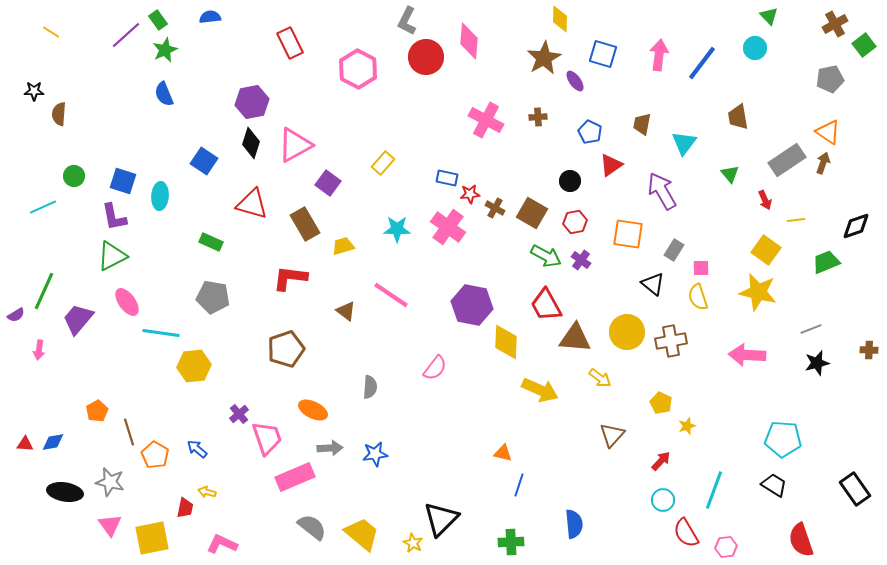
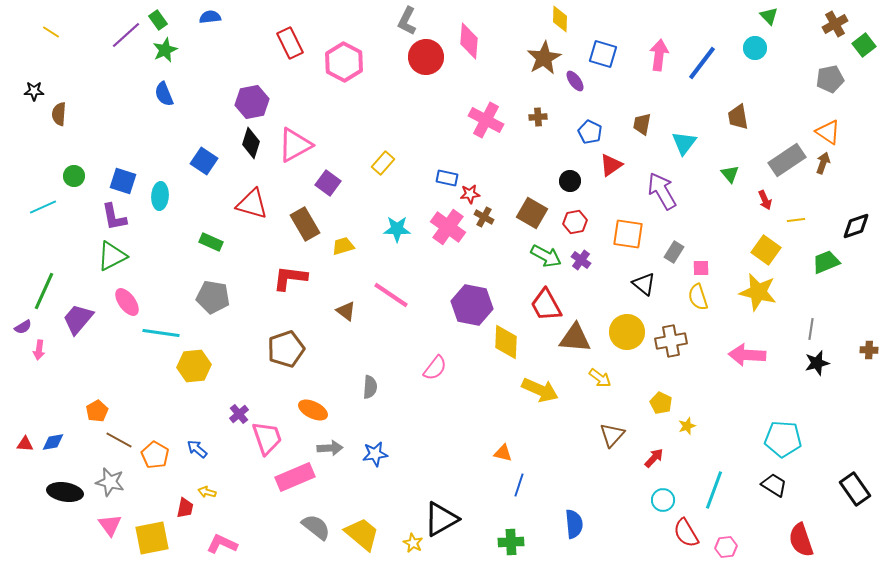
pink hexagon at (358, 69): moved 14 px left, 7 px up
brown cross at (495, 208): moved 11 px left, 9 px down
gray rectangle at (674, 250): moved 2 px down
black triangle at (653, 284): moved 9 px left
purple semicircle at (16, 315): moved 7 px right, 12 px down
gray line at (811, 329): rotated 60 degrees counterclockwise
brown line at (129, 432): moved 10 px left, 8 px down; rotated 44 degrees counterclockwise
red arrow at (661, 461): moved 7 px left, 3 px up
black triangle at (441, 519): rotated 15 degrees clockwise
gray semicircle at (312, 527): moved 4 px right
